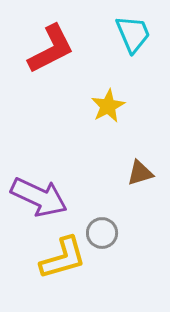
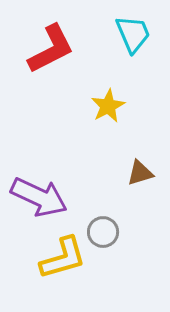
gray circle: moved 1 px right, 1 px up
